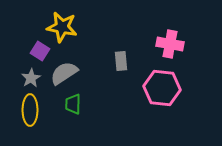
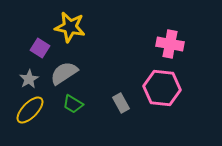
yellow star: moved 8 px right
purple square: moved 3 px up
gray rectangle: moved 42 px down; rotated 24 degrees counterclockwise
gray star: moved 2 px left, 1 px down
green trapezoid: rotated 60 degrees counterclockwise
yellow ellipse: rotated 44 degrees clockwise
